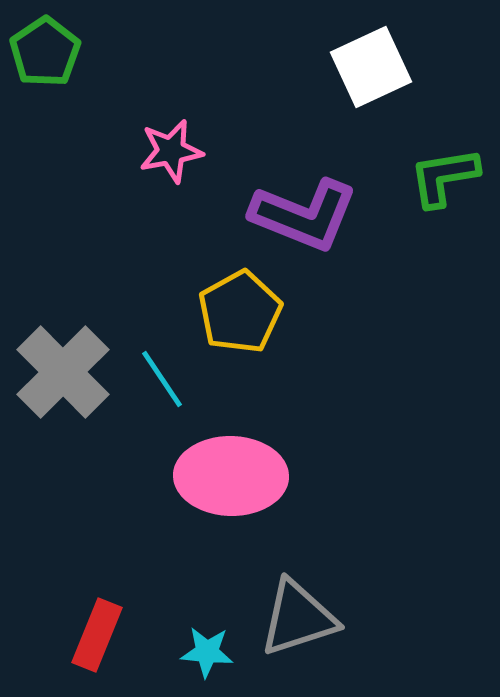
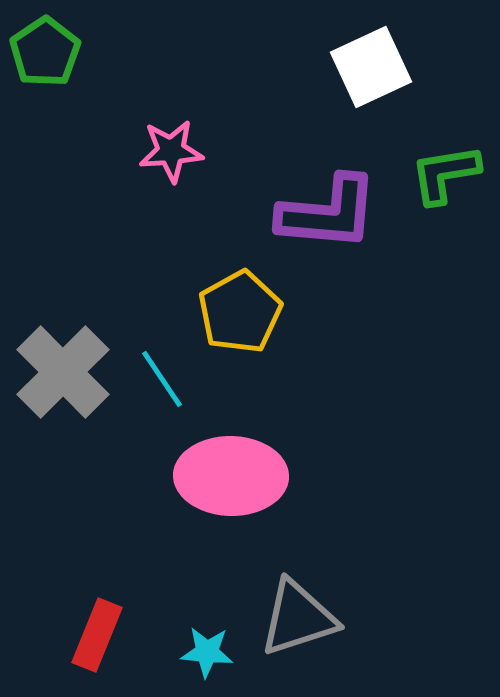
pink star: rotated 6 degrees clockwise
green L-shape: moved 1 px right, 3 px up
purple L-shape: moved 24 px right, 2 px up; rotated 17 degrees counterclockwise
